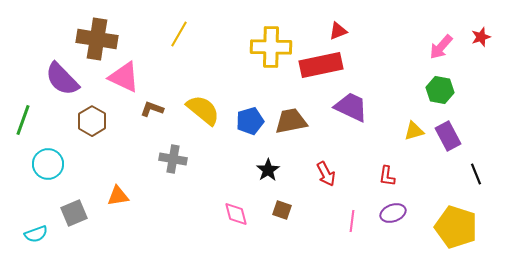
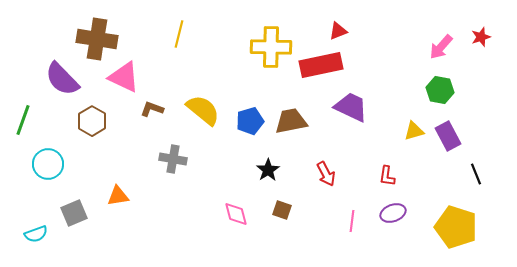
yellow line: rotated 16 degrees counterclockwise
